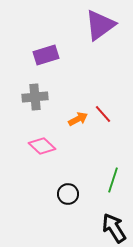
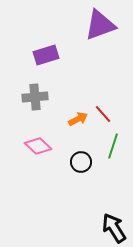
purple triangle: rotated 16 degrees clockwise
pink diamond: moved 4 px left
green line: moved 34 px up
black circle: moved 13 px right, 32 px up
